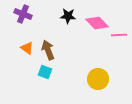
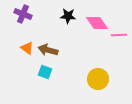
pink diamond: rotated 10 degrees clockwise
brown arrow: rotated 54 degrees counterclockwise
